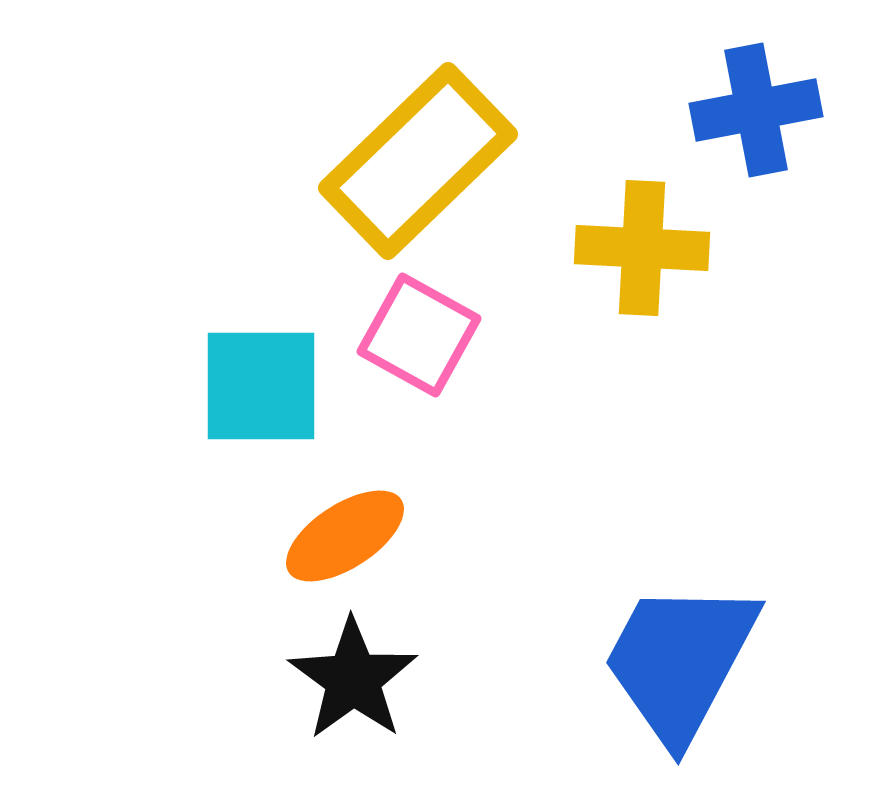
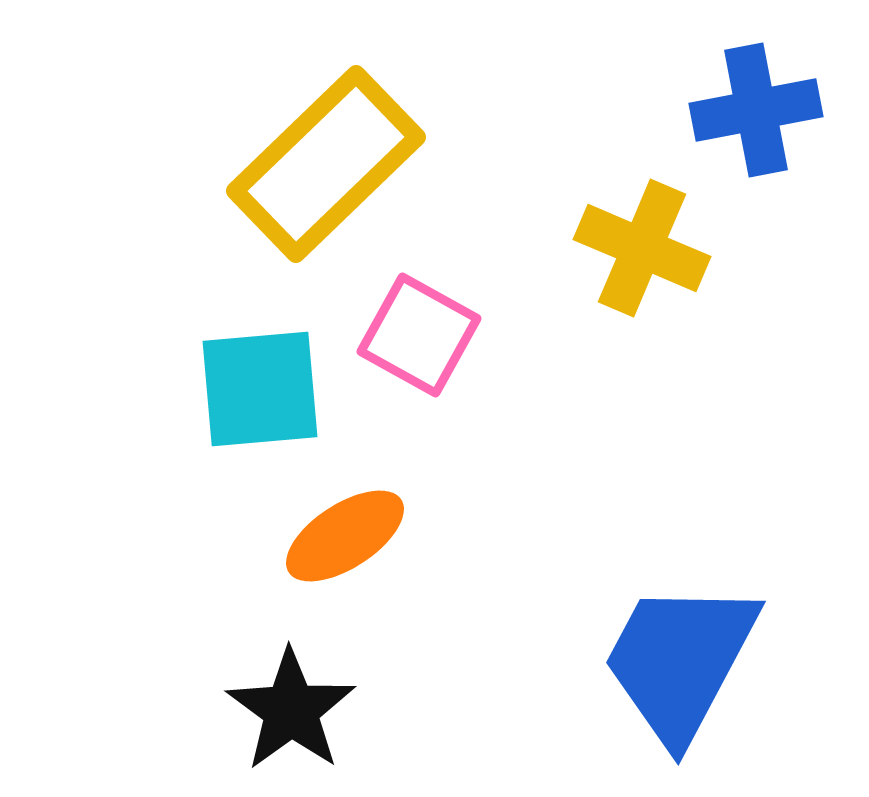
yellow rectangle: moved 92 px left, 3 px down
yellow cross: rotated 20 degrees clockwise
cyan square: moved 1 px left, 3 px down; rotated 5 degrees counterclockwise
black star: moved 62 px left, 31 px down
